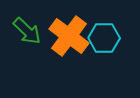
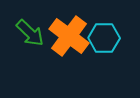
green arrow: moved 3 px right, 2 px down
